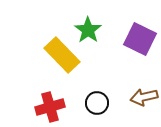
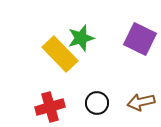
green star: moved 7 px left, 8 px down; rotated 20 degrees clockwise
yellow rectangle: moved 2 px left, 1 px up
brown arrow: moved 3 px left, 5 px down
